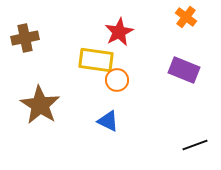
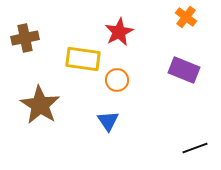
yellow rectangle: moved 13 px left, 1 px up
blue triangle: rotated 30 degrees clockwise
black line: moved 3 px down
